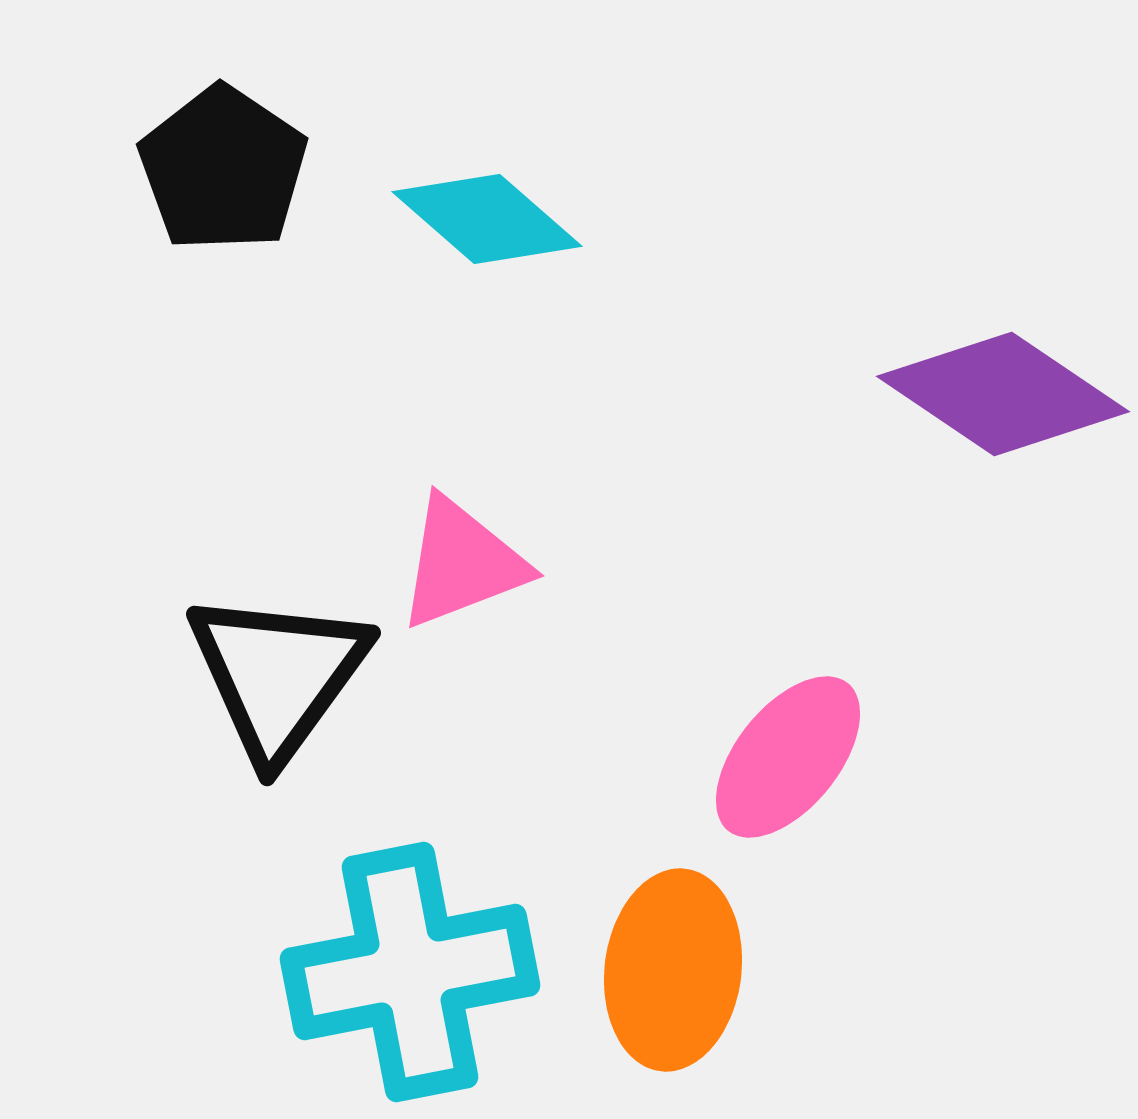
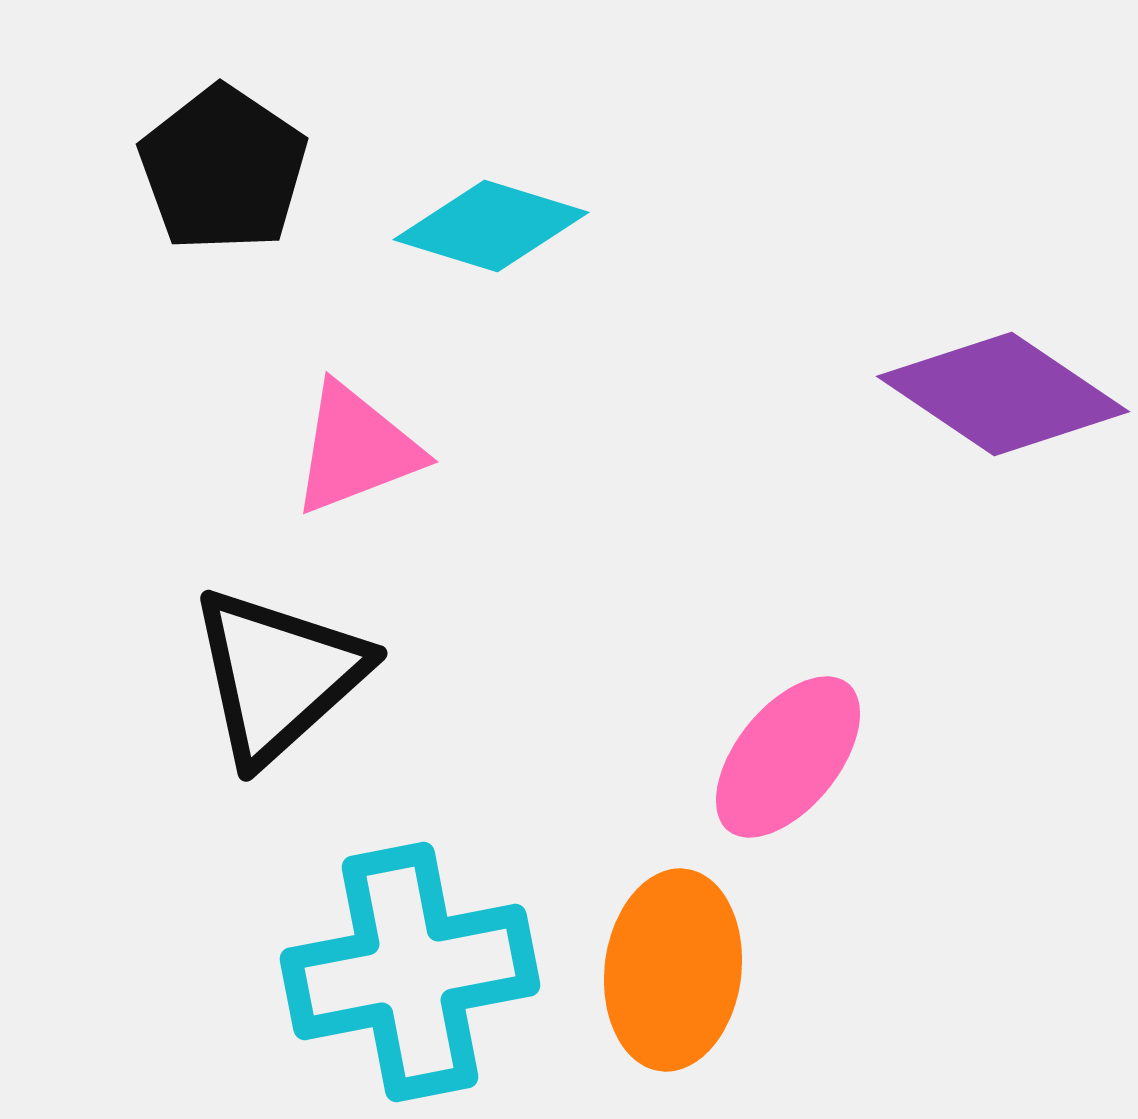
cyan diamond: moved 4 px right, 7 px down; rotated 24 degrees counterclockwise
pink triangle: moved 106 px left, 114 px up
black triangle: rotated 12 degrees clockwise
